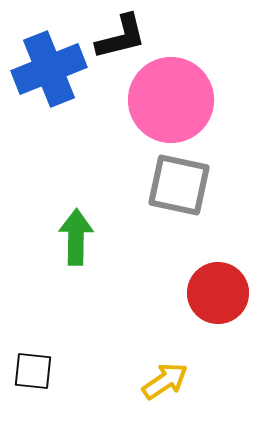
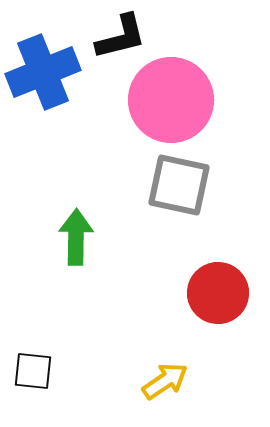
blue cross: moved 6 px left, 3 px down
